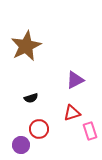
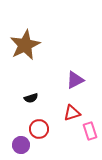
brown star: moved 1 px left, 1 px up
